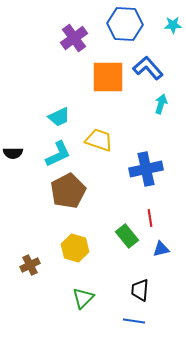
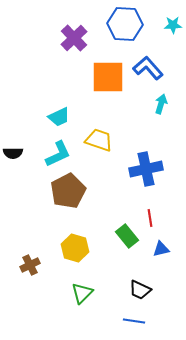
purple cross: rotated 8 degrees counterclockwise
black trapezoid: rotated 70 degrees counterclockwise
green triangle: moved 1 px left, 5 px up
